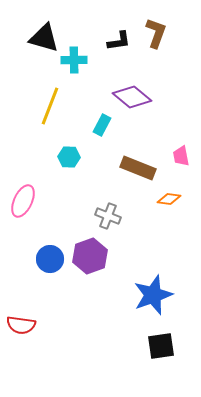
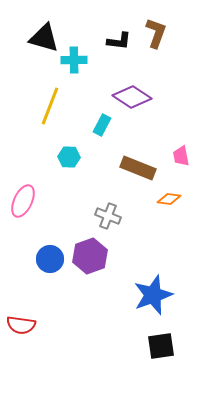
black L-shape: rotated 15 degrees clockwise
purple diamond: rotated 6 degrees counterclockwise
